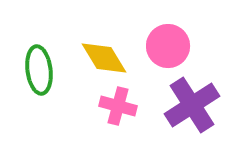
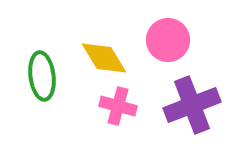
pink circle: moved 6 px up
green ellipse: moved 3 px right, 6 px down
purple cross: rotated 12 degrees clockwise
